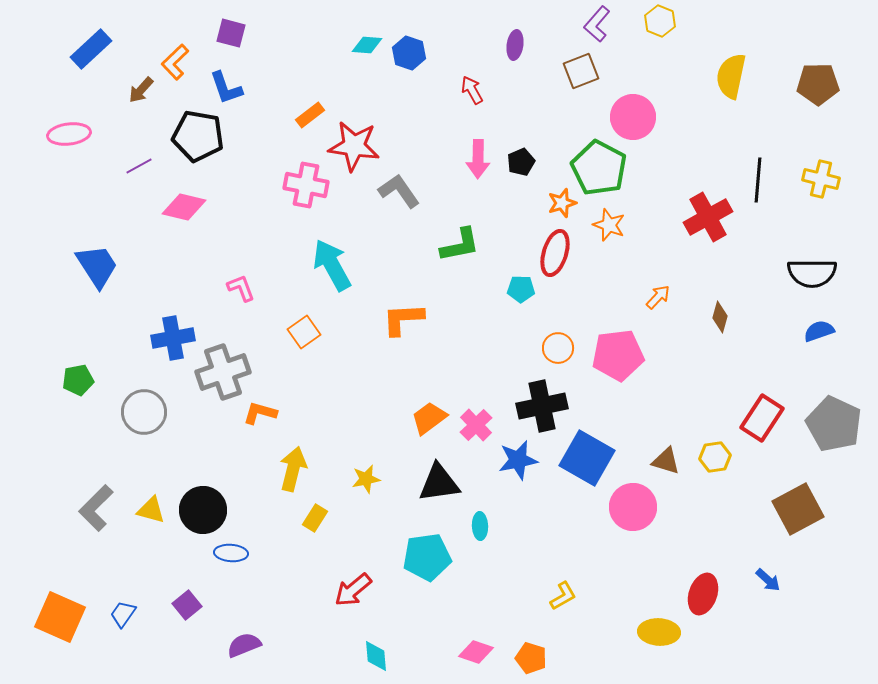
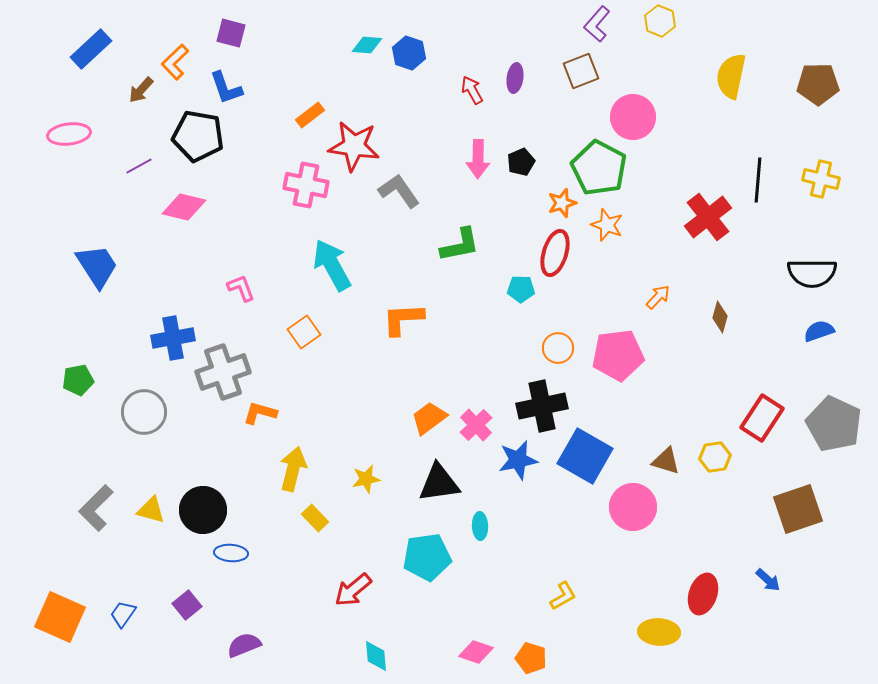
purple ellipse at (515, 45): moved 33 px down
red cross at (708, 217): rotated 9 degrees counterclockwise
orange star at (609, 225): moved 2 px left
blue square at (587, 458): moved 2 px left, 2 px up
brown square at (798, 509): rotated 9 degrees clockwise
yellow rectangle at (315, 518): rotated 76 degrees counterclockwise
